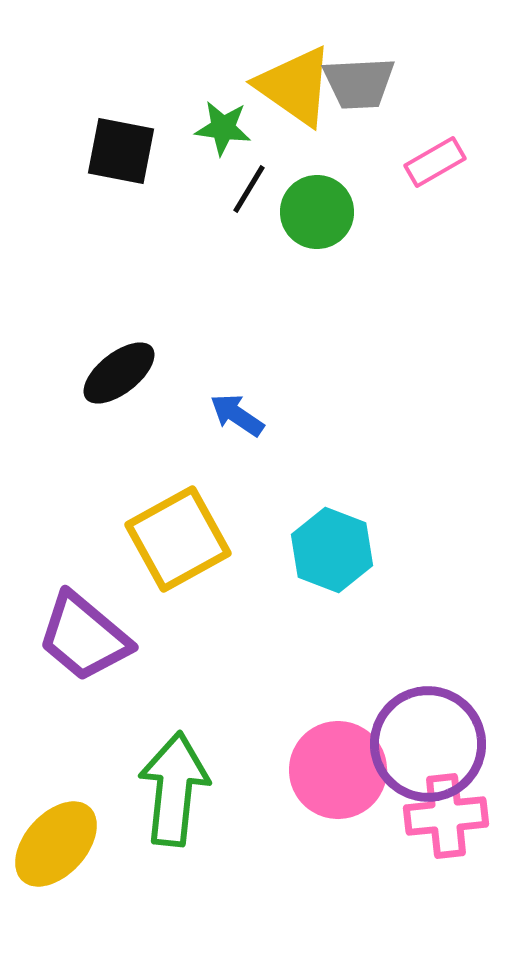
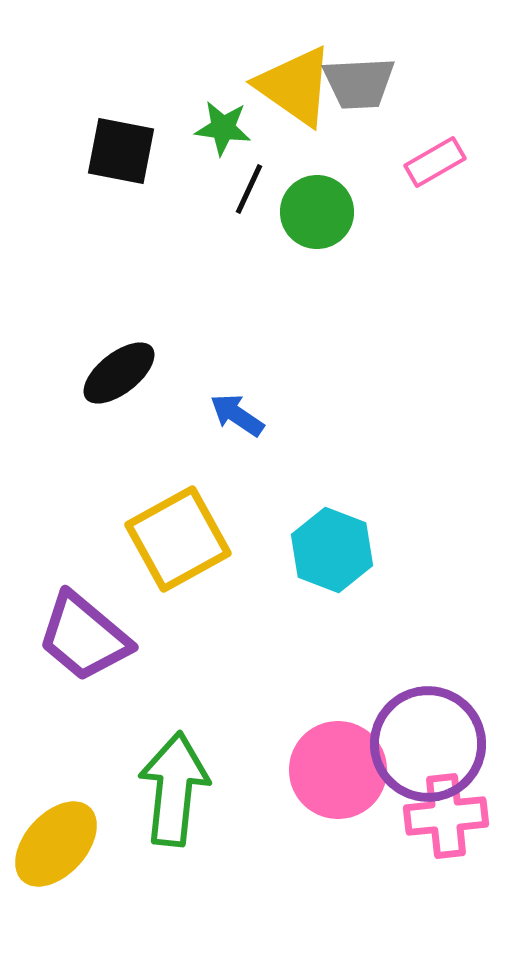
black line: rotated 6 degrees counterclockwise
